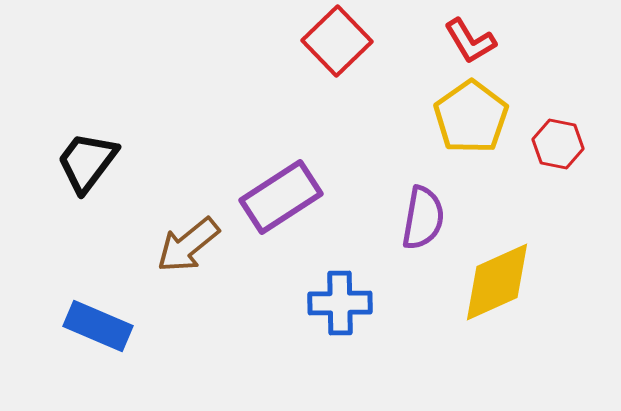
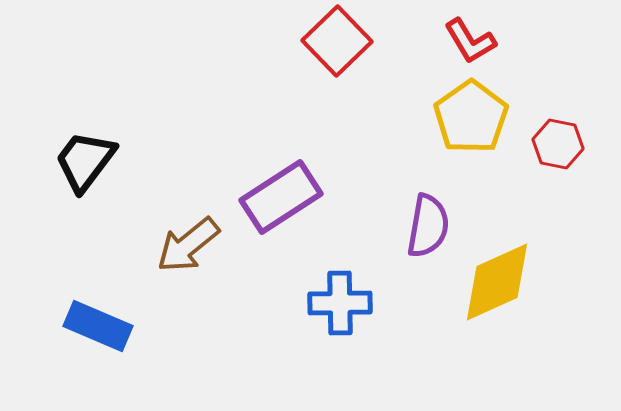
black trapezoid: moved 2 px left, 1 px up
purple semicircle: moved 5 px right, 8 px down
